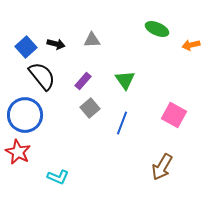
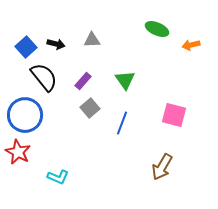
black semicircle: moved 2 px right, 1 px down
pink square: rotated 15 degrees counterclockwise
